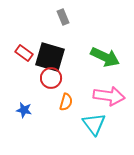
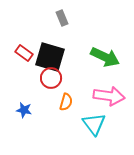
gray rectangle: moved 1 px left, 1 px down
